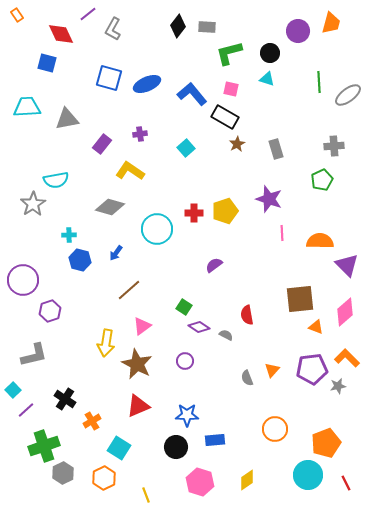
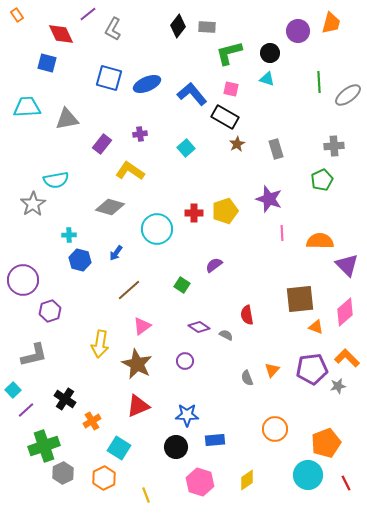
green square at (184, 307): moved 2 px left, 22 px up
yellow arrow at (106, 343): moved 6 px left, 1 px down
